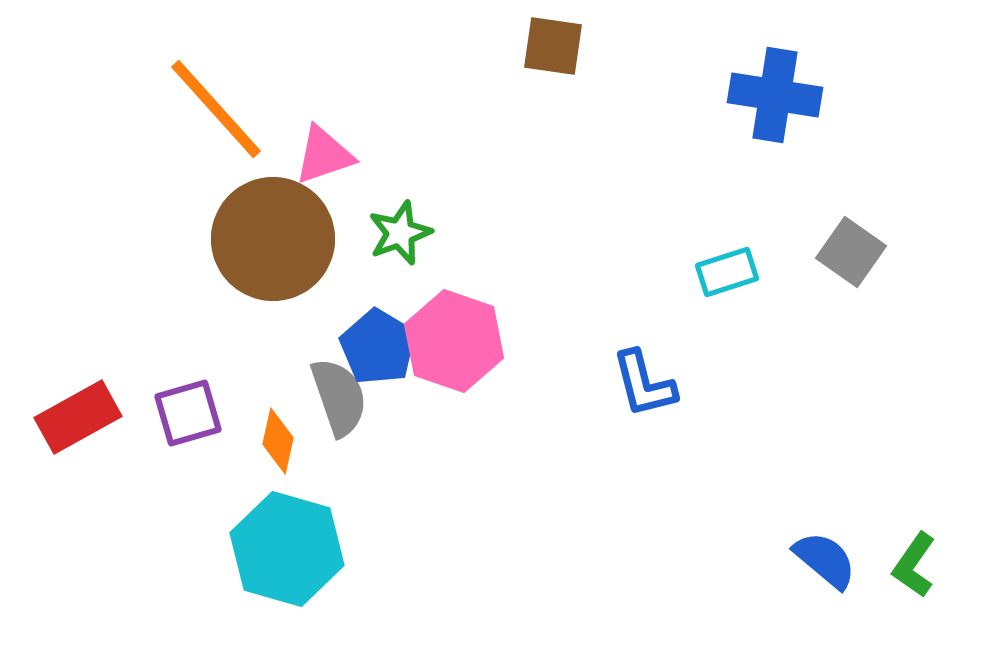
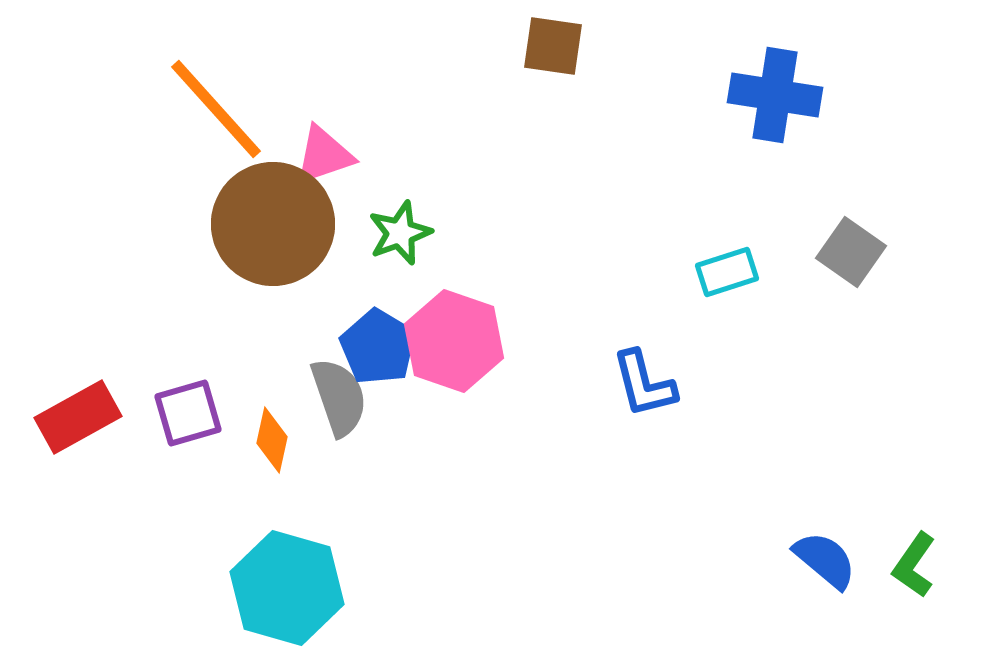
brown circle: moved 15 px up
orange diamond: moved 6 px left, 1 px up
cyan hexagon: moved 39 px down
